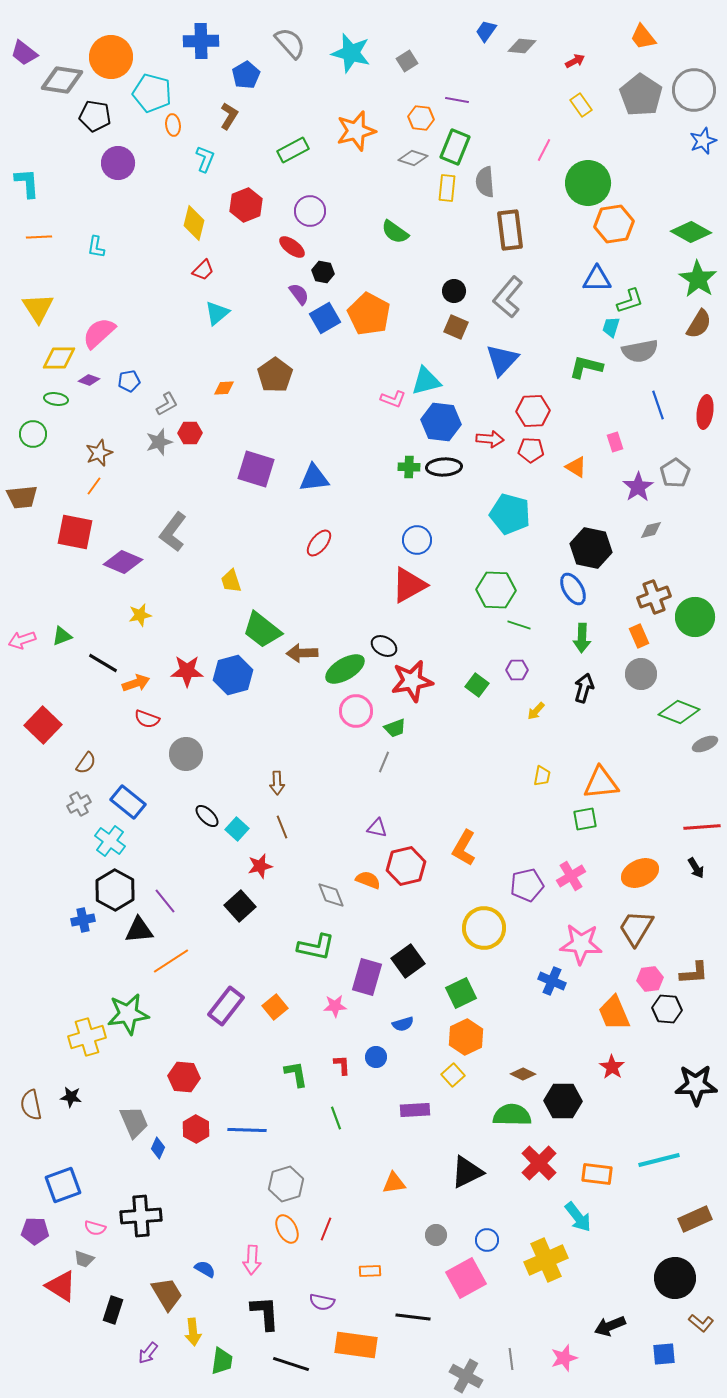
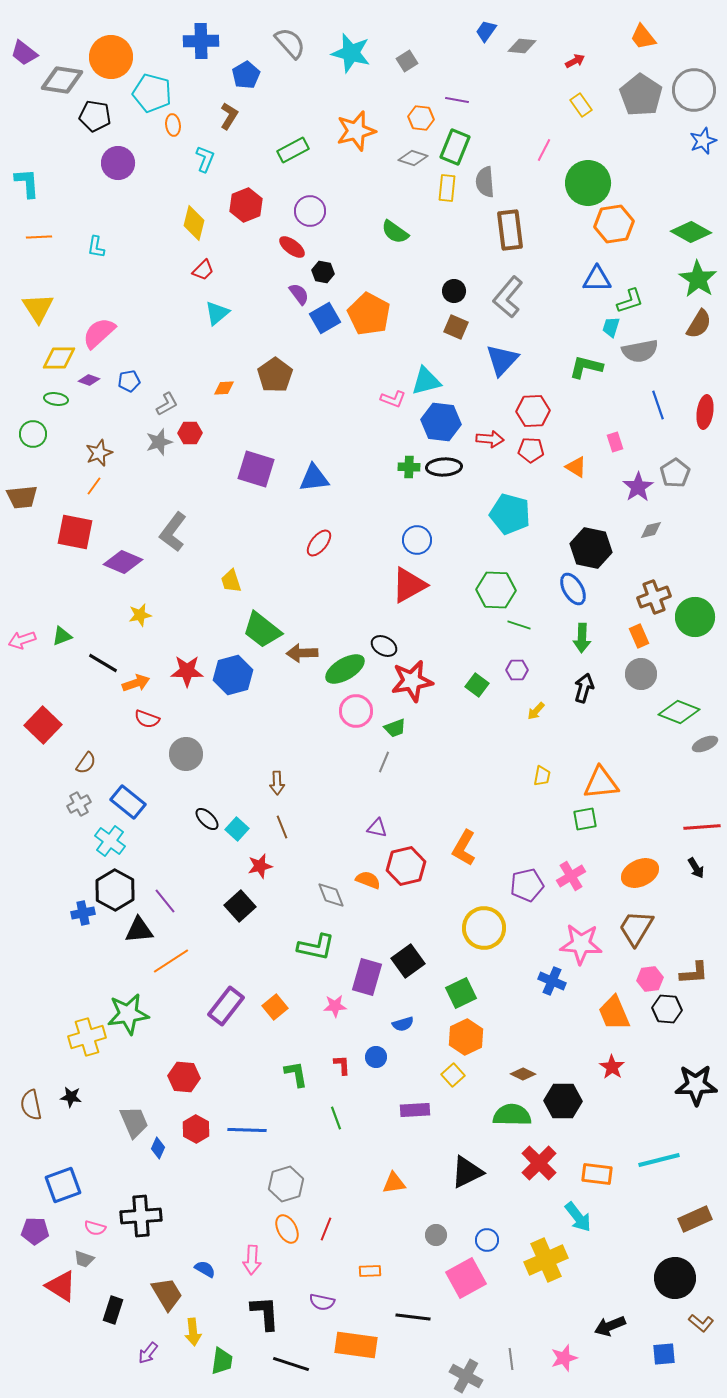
black ellipse at (207, 816): moved 3 px down
blue cross at (83, 920): moved 7 px up
